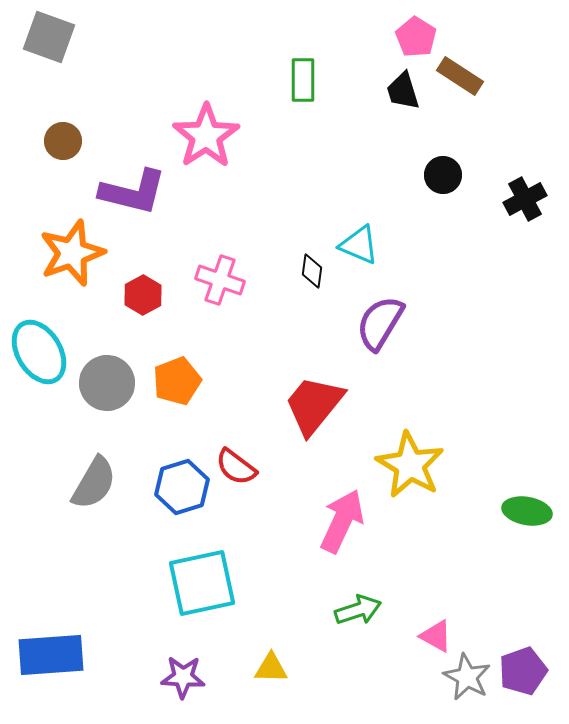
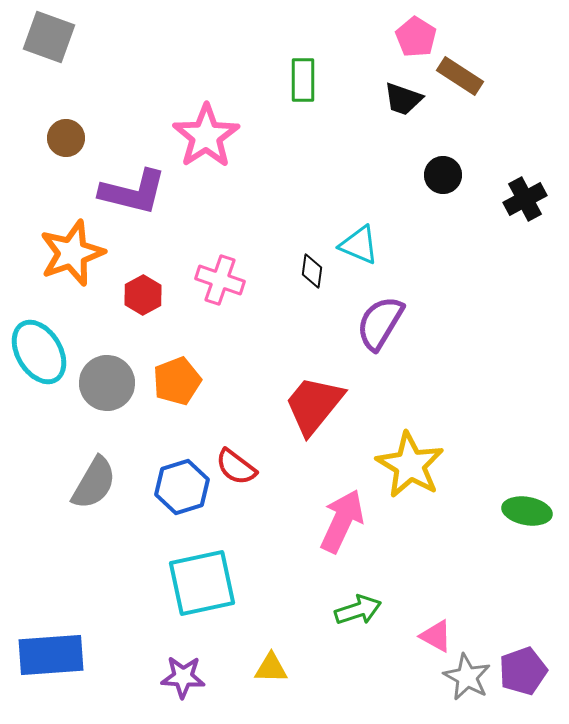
black trapezoid: moved 8 px down; rotated 54 degrees counterclockwise
brown circle: moved 3 px right, 3 px up
